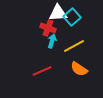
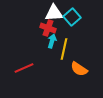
white triangle: moved 4 px left
yellow line: moved 10 px left, 3 px down; rotated 50 degrees counterclockwise
red line: moved 18 px left, 3 px up
